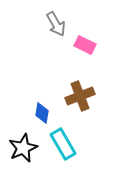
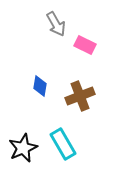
blue diamond: moved 2 px left, 27 px up
